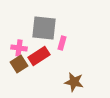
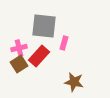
gray square: moved 2 px up
pink rectangle: moved 2 px right
pink cross: rotated 21 degrees counterclockwise
red rectangle: rotated 15 degrees counterclockwise
